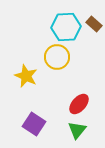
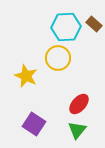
yellow circle: moved 1 px right, 1 px down
